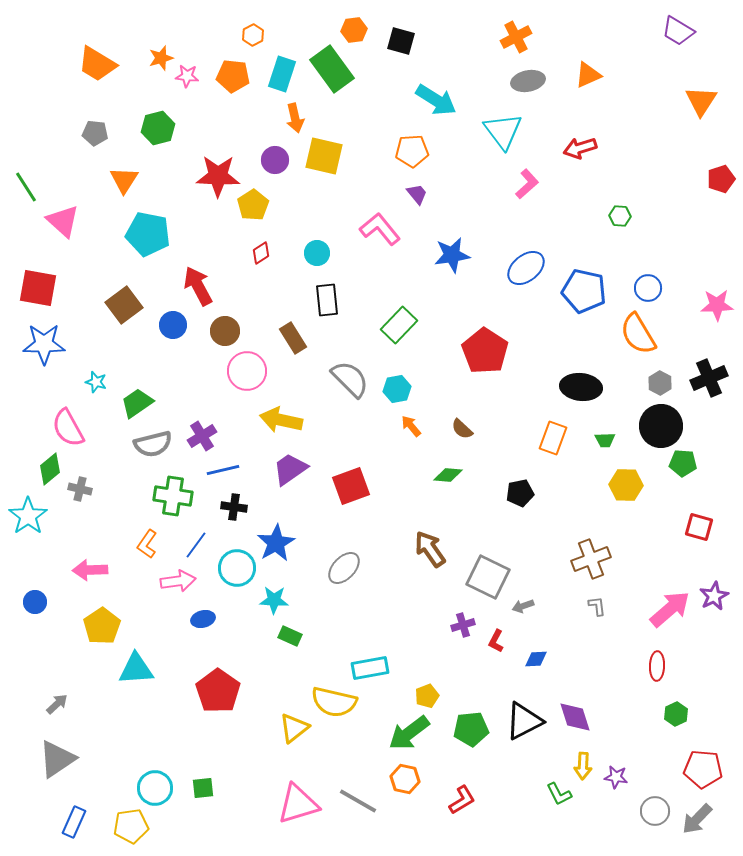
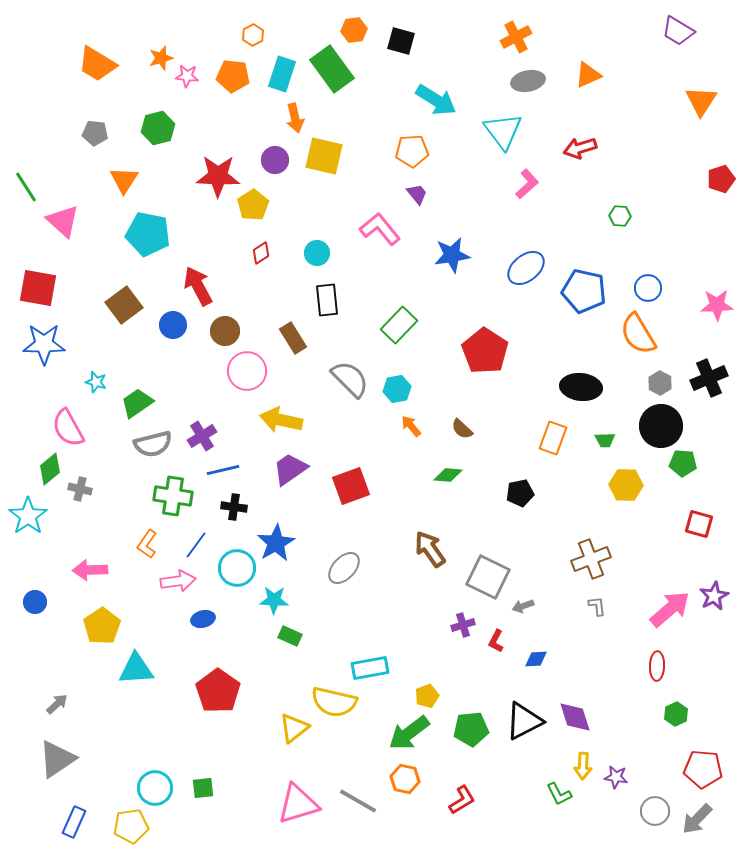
red square at (699, 527): moved 3 px up
